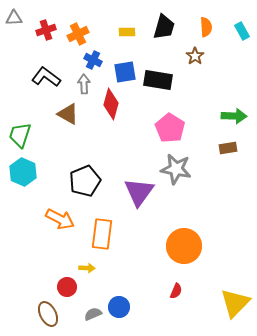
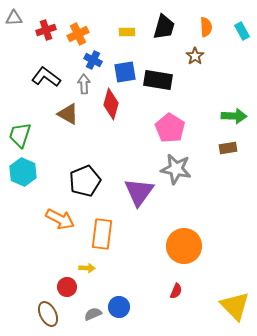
yellow triangle: moved 3 px down; rotated 28 degrees counterclockwise
